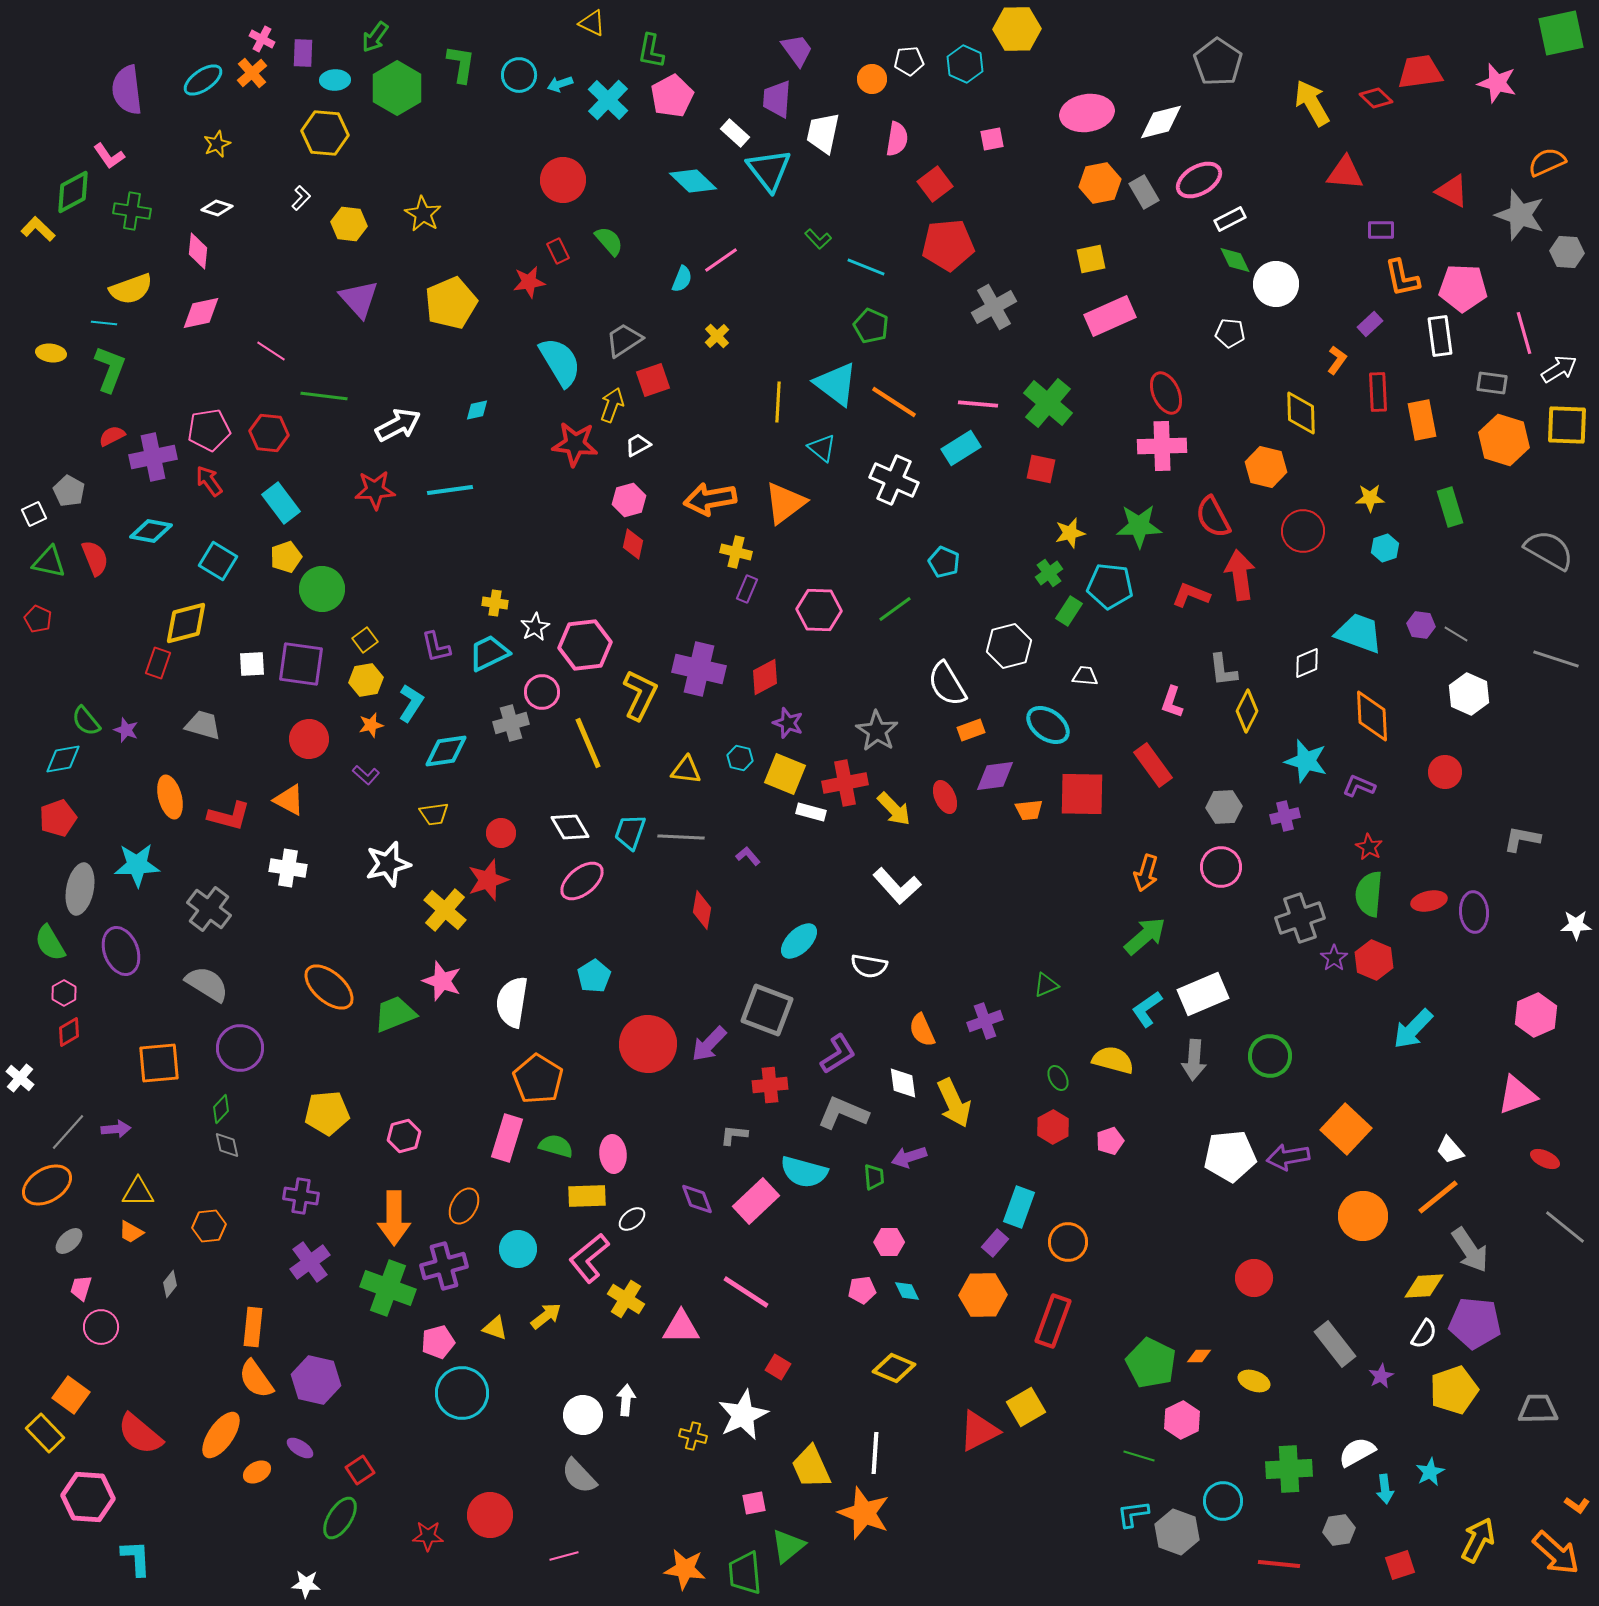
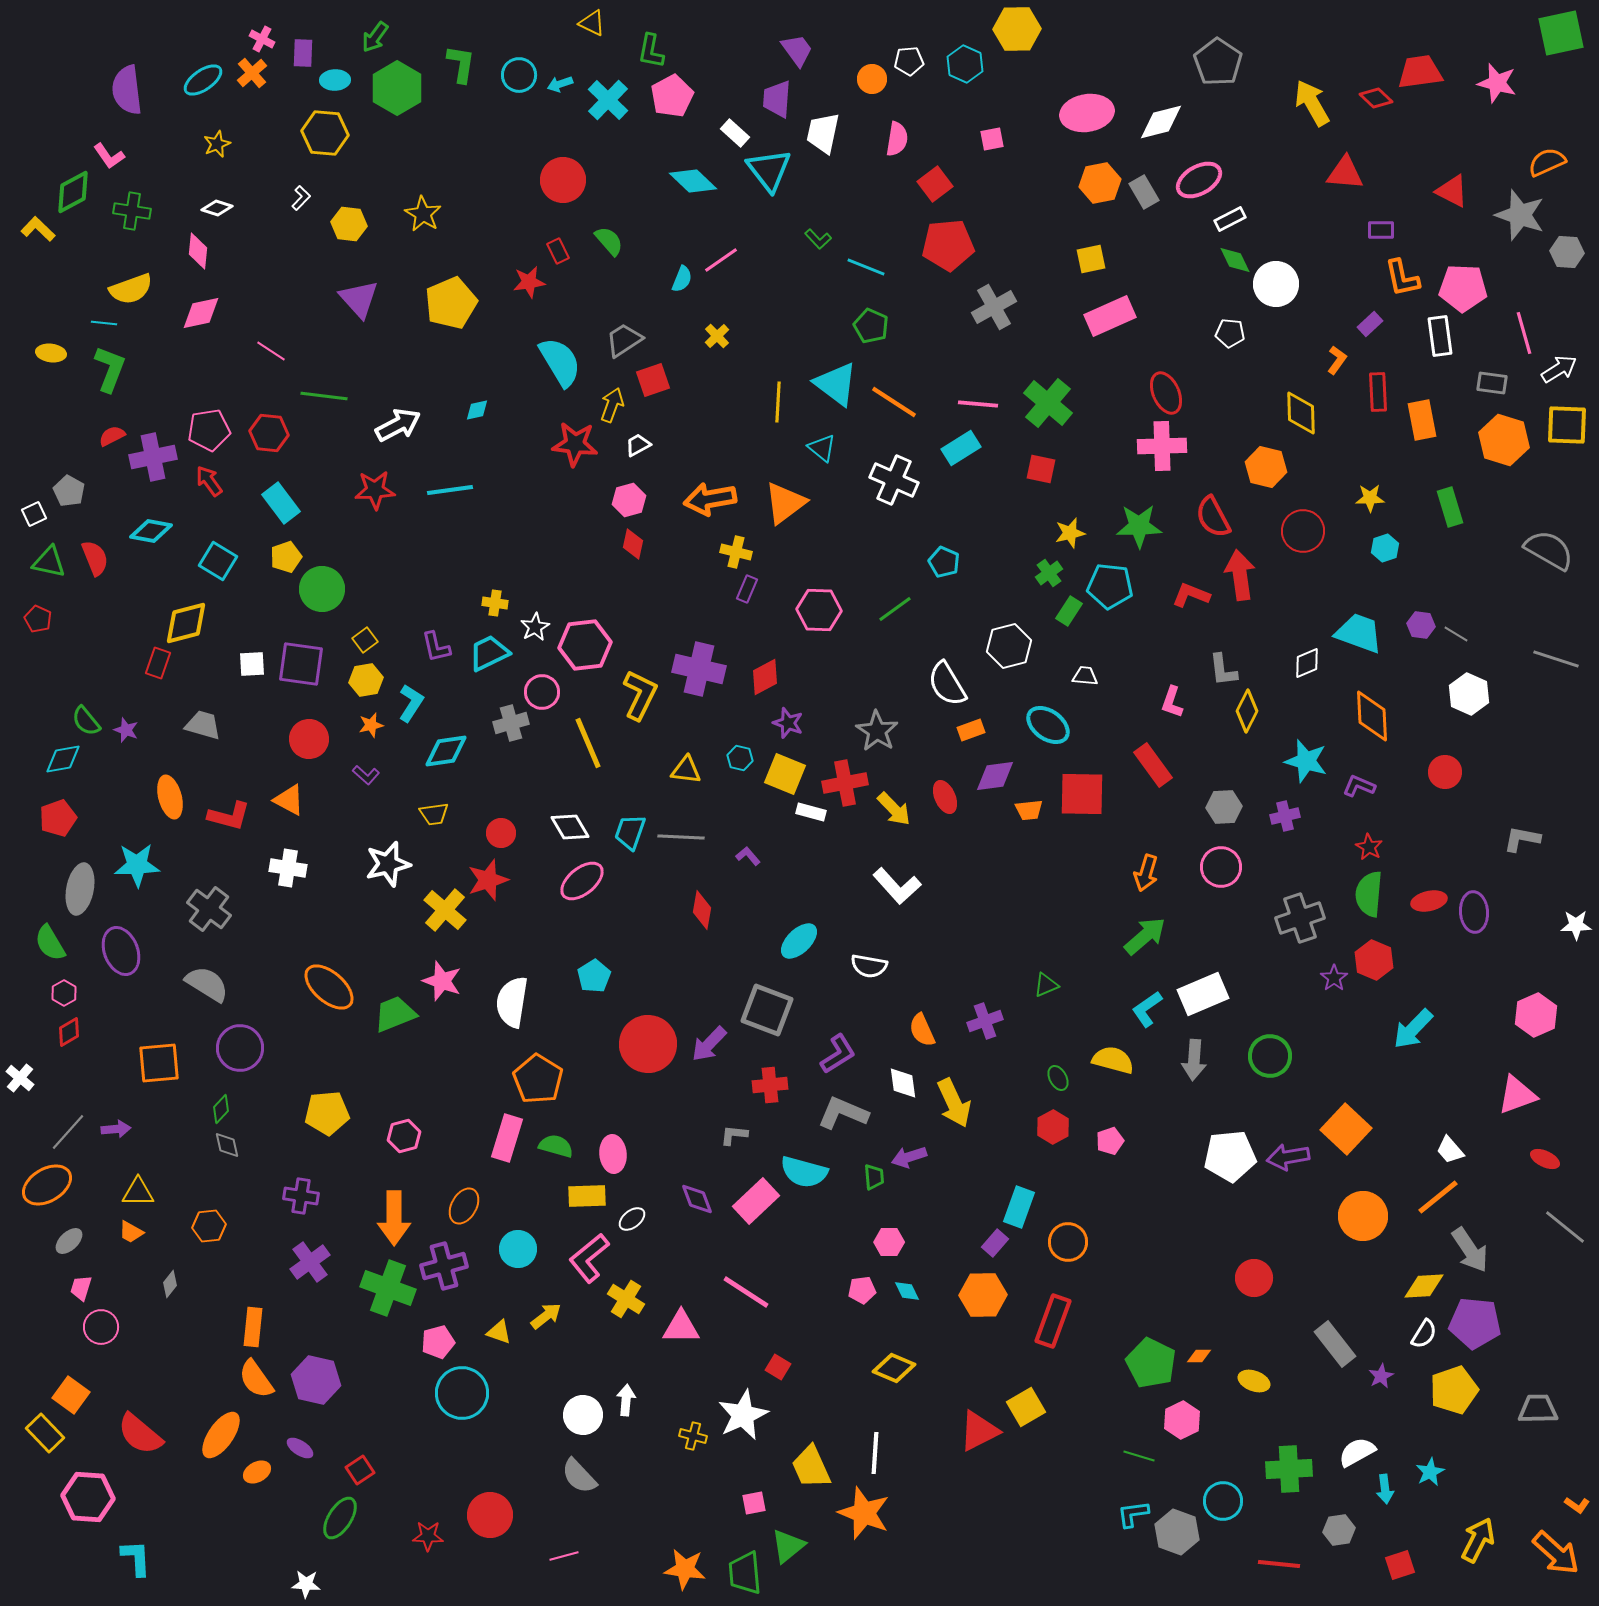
purple star at (1334, 958): moved 20 px down
yellow triangle at (495, 1328): moved 4 px right, 4 px down
